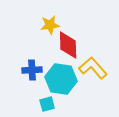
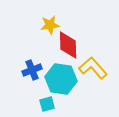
blue cross: rotated 18 degrees counterclockwise
